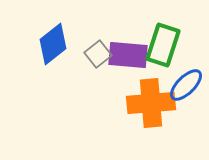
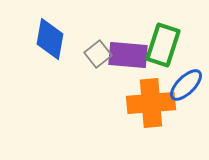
blue diamond: moved 3 px left, 5 px up; rotated 42 degrees counterclockwise
